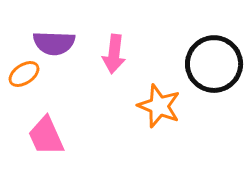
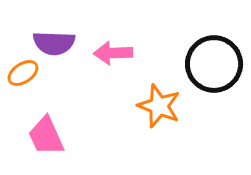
pink arrow: moved 1 px left, 1 px up; rotated 81 degrees clockwise
orange ellipse: moved 1 px left, 1 px up
